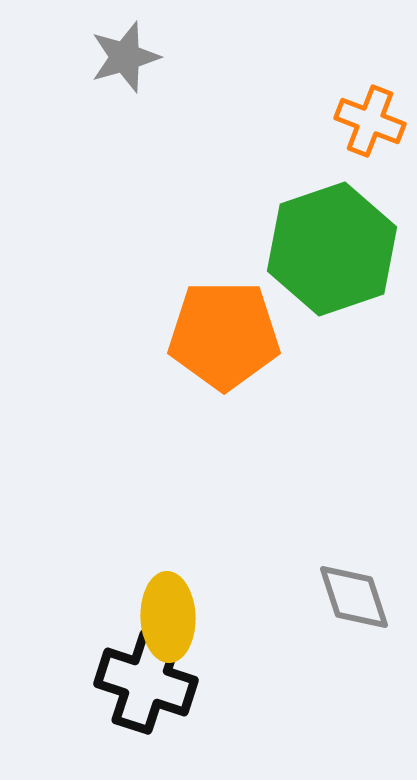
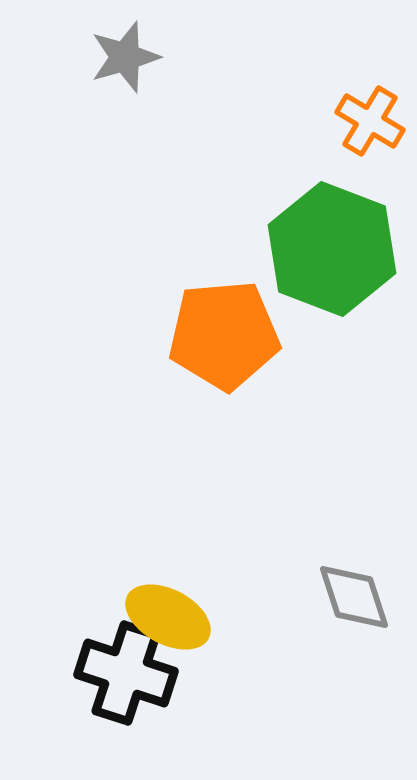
orange cross: rotated 10 degrees clockwise
green hexagon: rotated 20 degrees counterclockwise
orange pentagon: rotated 5 degrees counterclockwise
yellow ellipse: rotated 60 degrees counterclockwise
black cross: moved 20 px left, 9 px up
